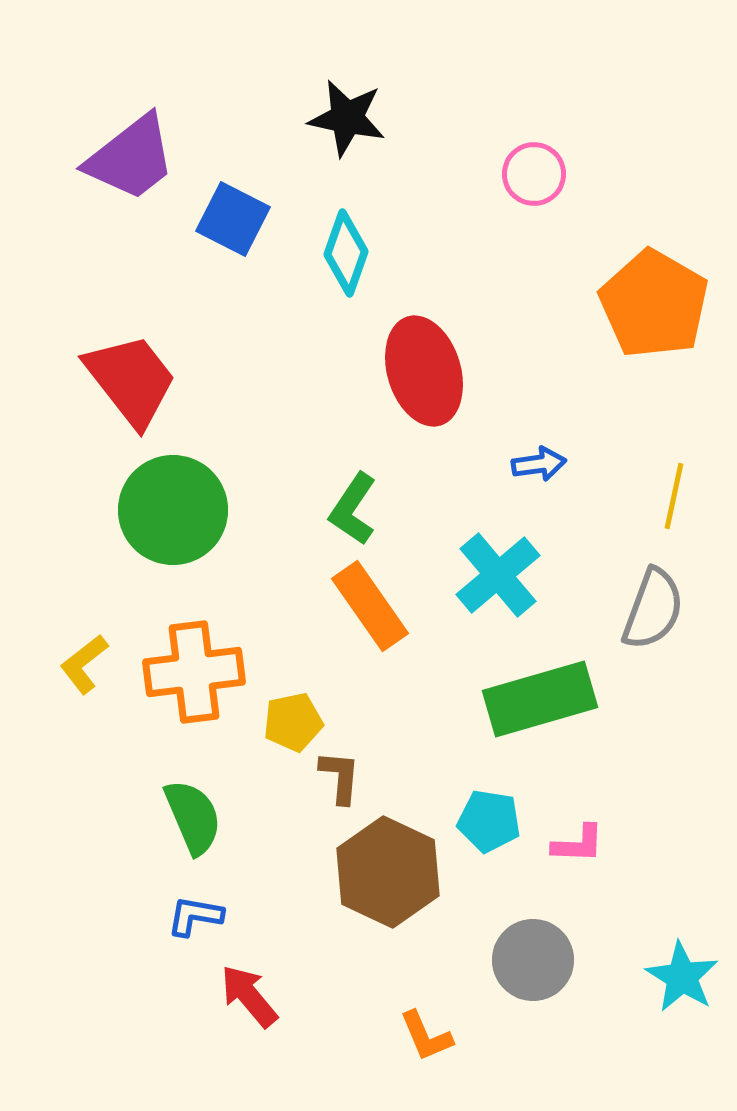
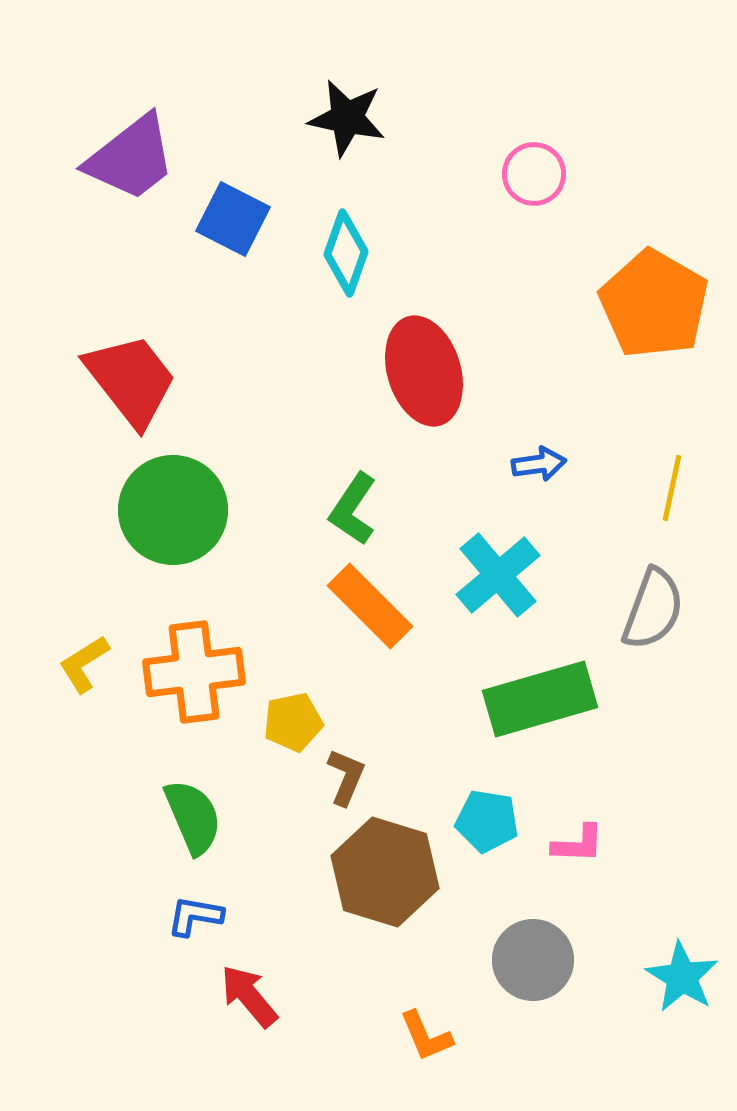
yellow line: moved 2 px left, 8 px up
orange rectangle: rotated 10 degrees counterclockwise
yellow L-shape: rotated 6 degrees clockwise
brown L-shape: moved 6 px right; rotated 18 degrees clockwise
cyan pentagon: moved 2 px left
brown hexagon: moved 3 px left; rotated 8 degrees counterclockwise
